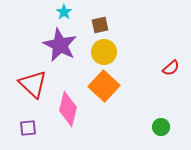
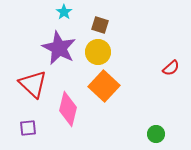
brown square: rotated 30 degrees clockwise
purple star: moved 1 px left, 3 px down
yellow circle: moved 6 px left
green circle: moved 5 px left, 7 px down
